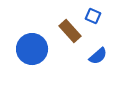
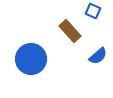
blue square: moved 5 px up
blue circle: moved 1 px left, 10 px down
